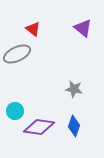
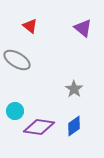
red triangle: moved 3 px left, 3 px up
gray ellipse: moved 6 px down; rotated 56 degrees clockwise
gray star: rotated 24 degrees clockwise
blue diamond: rotated 35 degrees clockwise
